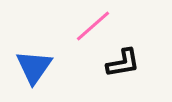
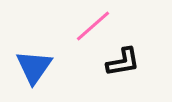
black L-shape: moved 1 px up
